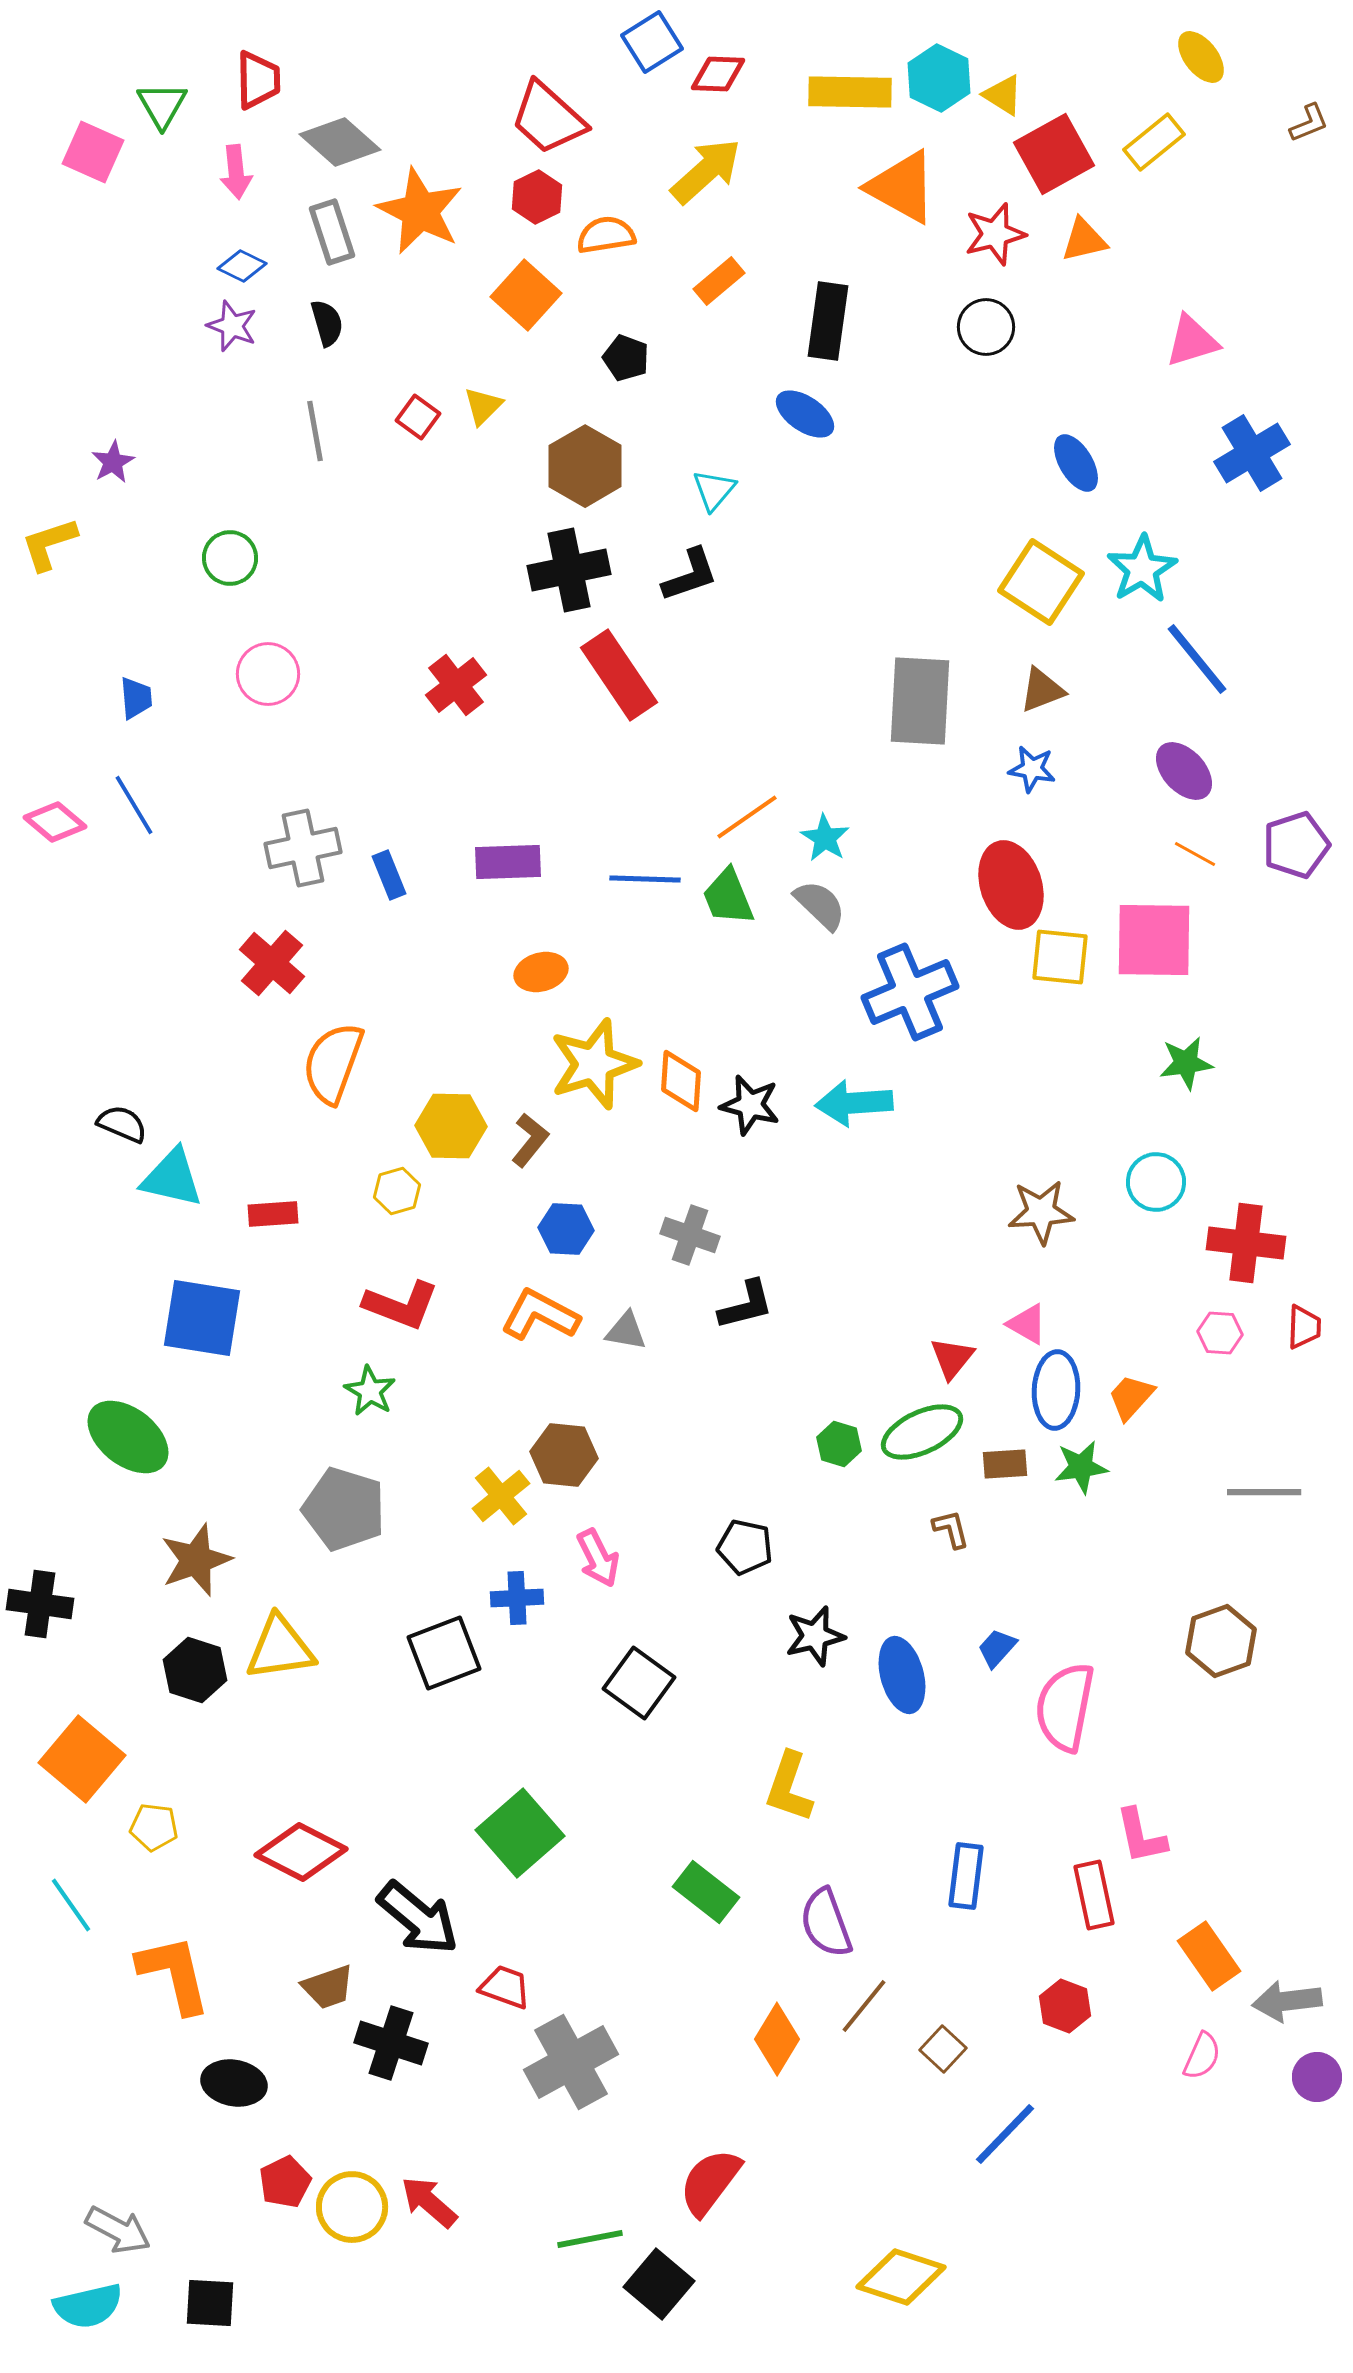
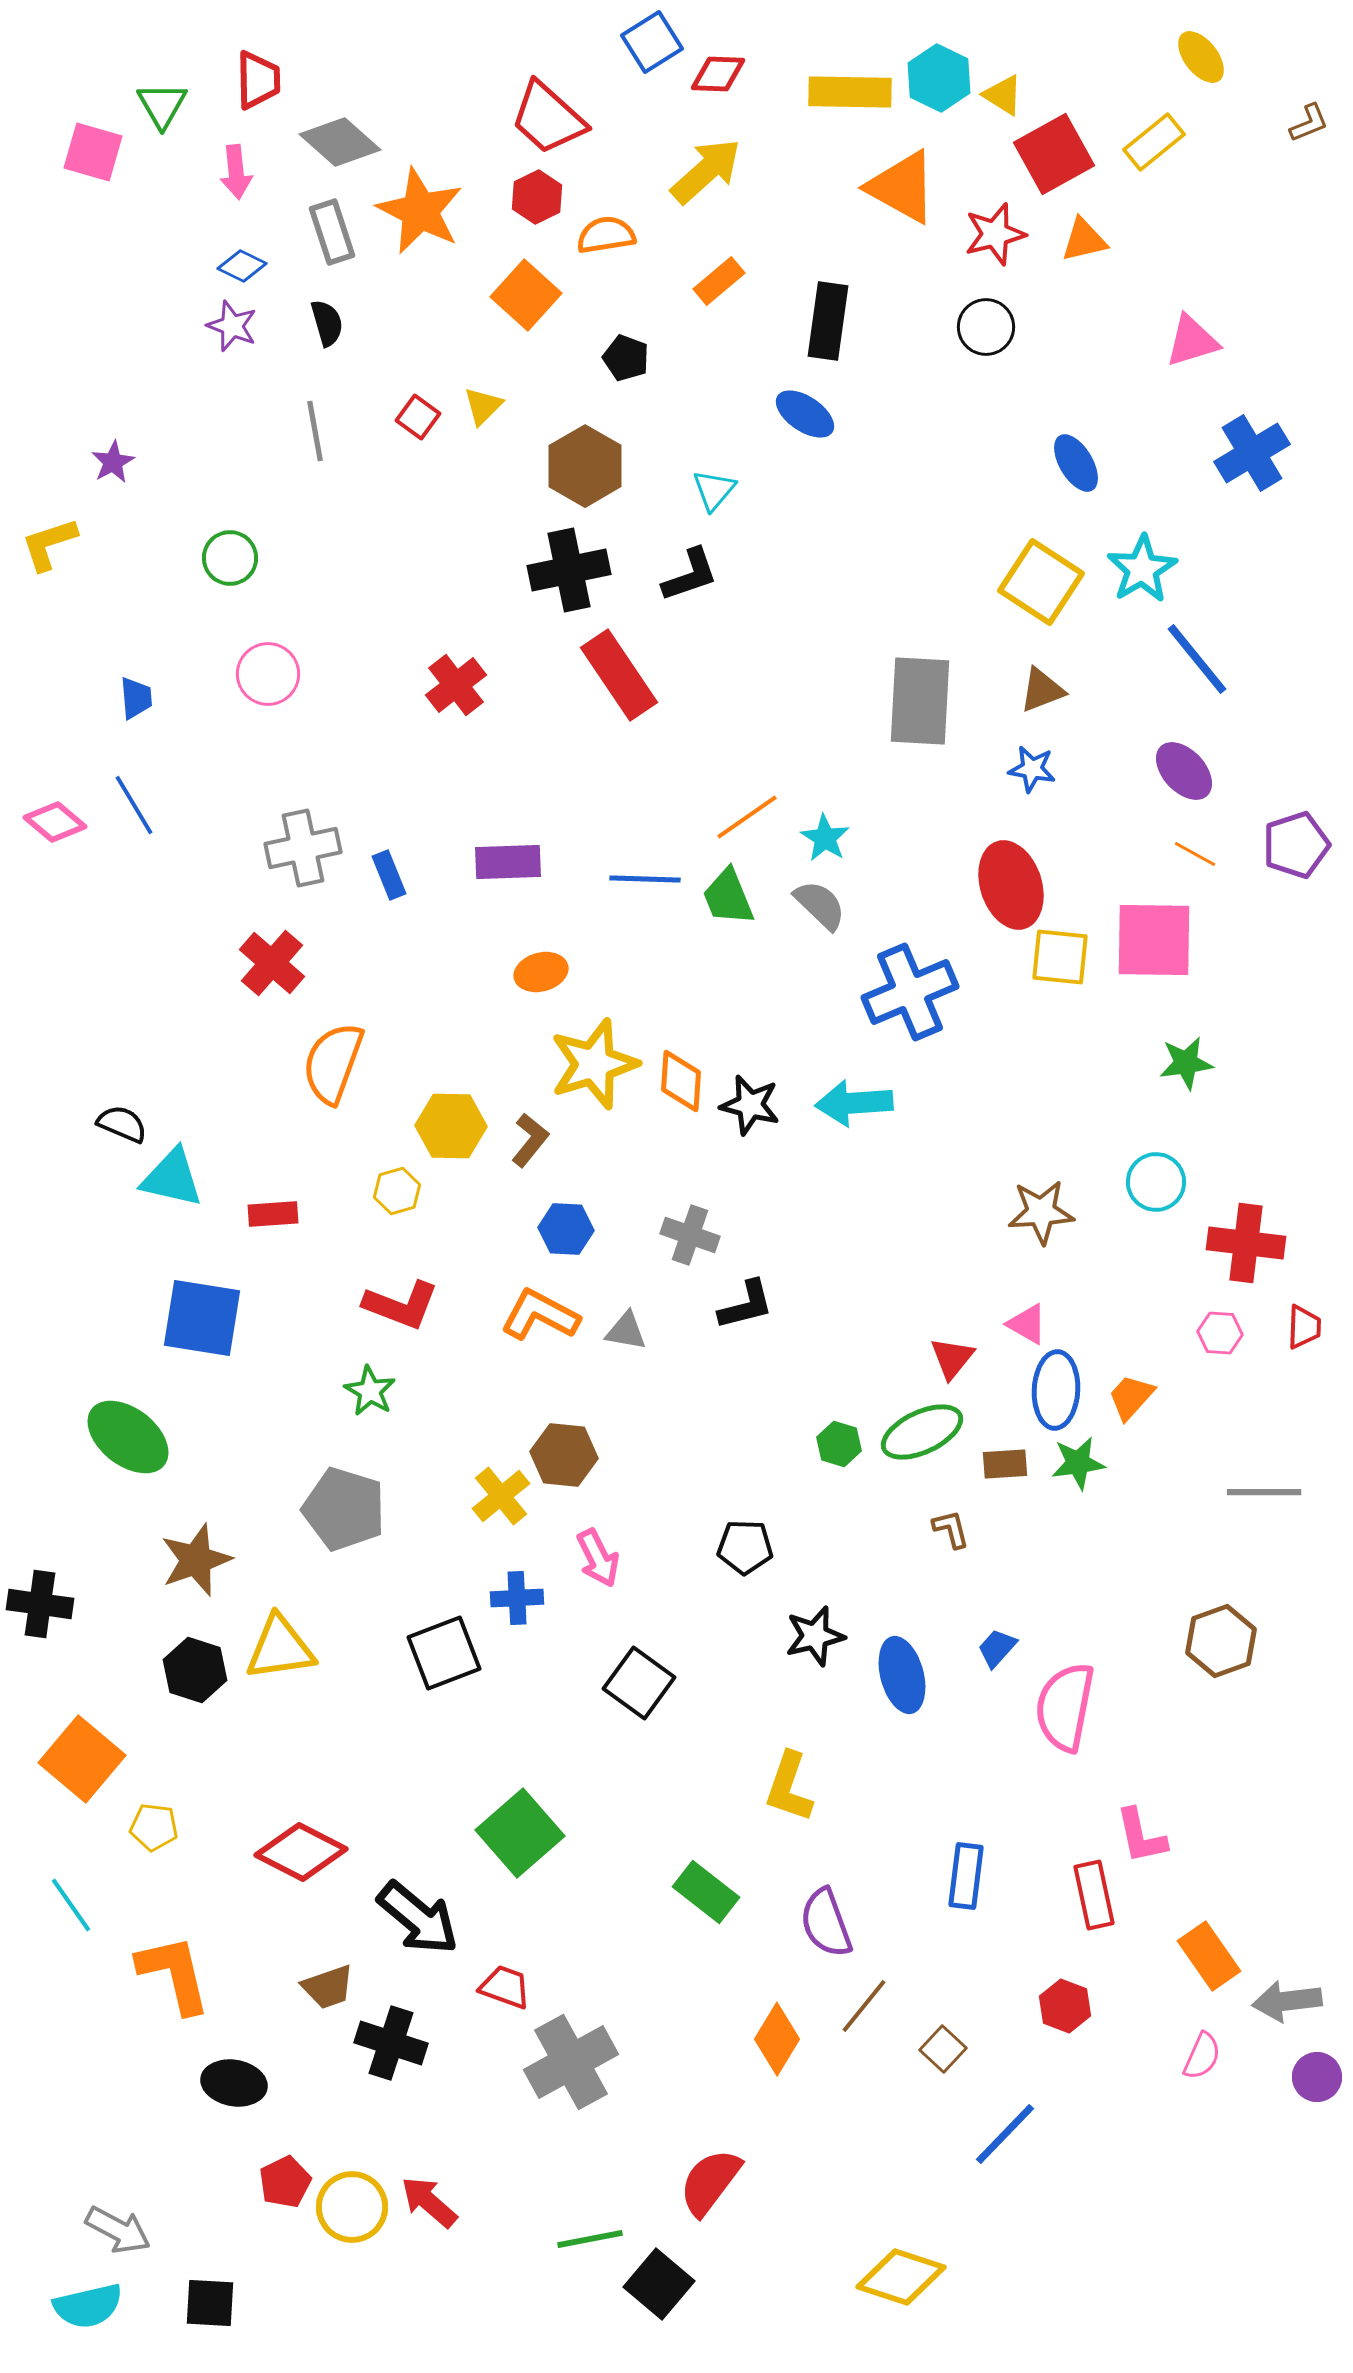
pink square at (93, 152): rotated 8 degrees counterclockwise
green star at (1081, 1467): moved 3 px left, 4 px up
black pentagon at (745, 1547): rotated 10 degrees counterclockwise
